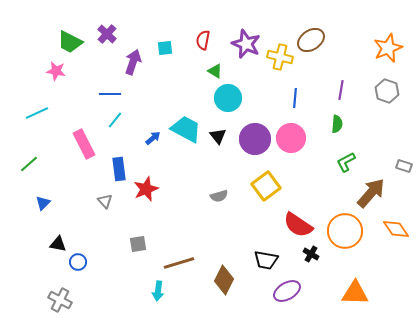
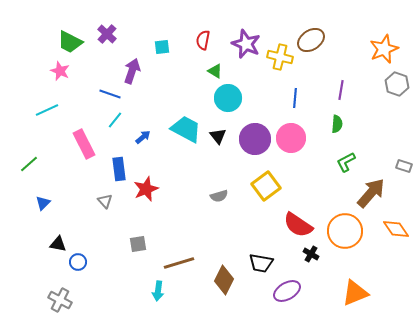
cyan square at (165, 48): moved 3 px left, 1 px up
orange star at (388, 48): moved 4 px left, 1 px down
purple arrow at (133, 62): moved 1 px left, 9 px down
pink star at (56, 71): moved 4 px right; rotated 12 degrees clockwise
gray hexagon at (387, 91): moved 10 px right, 7 px up
blue line at (110, 94): rotated 20 degrees clockwise
cyan line at (37, 113): moved 10 px right, 3 px up
blue arrow at (153, 138): moved 10 px left, 1 px up
black trapezoid at (266, 260): moved 5 px left, 3 px down
orange triangle at (355, 293): rotated 24 degrees counterclockwise
